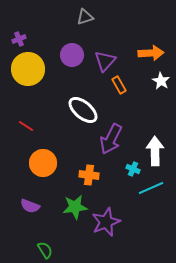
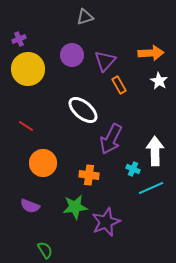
white star: moved 2 px left
